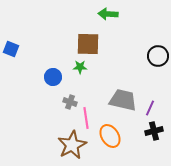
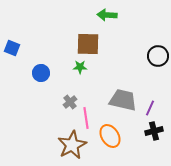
green arrow: moved 1 px left, 1 px down
blue square: moved 1 px right, 1 px up
blue circle: moved 12 px left, 4 px up
gray cross: rotated 32 degrees clockwise
